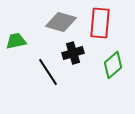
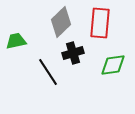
gray diamond: rotated 60 degrees counterclockwise
green diamond: rotated 32 degrees clockwise
